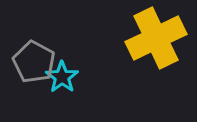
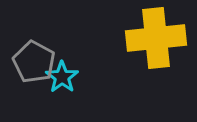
yellow cross: rotated 20 degrees clockwise
